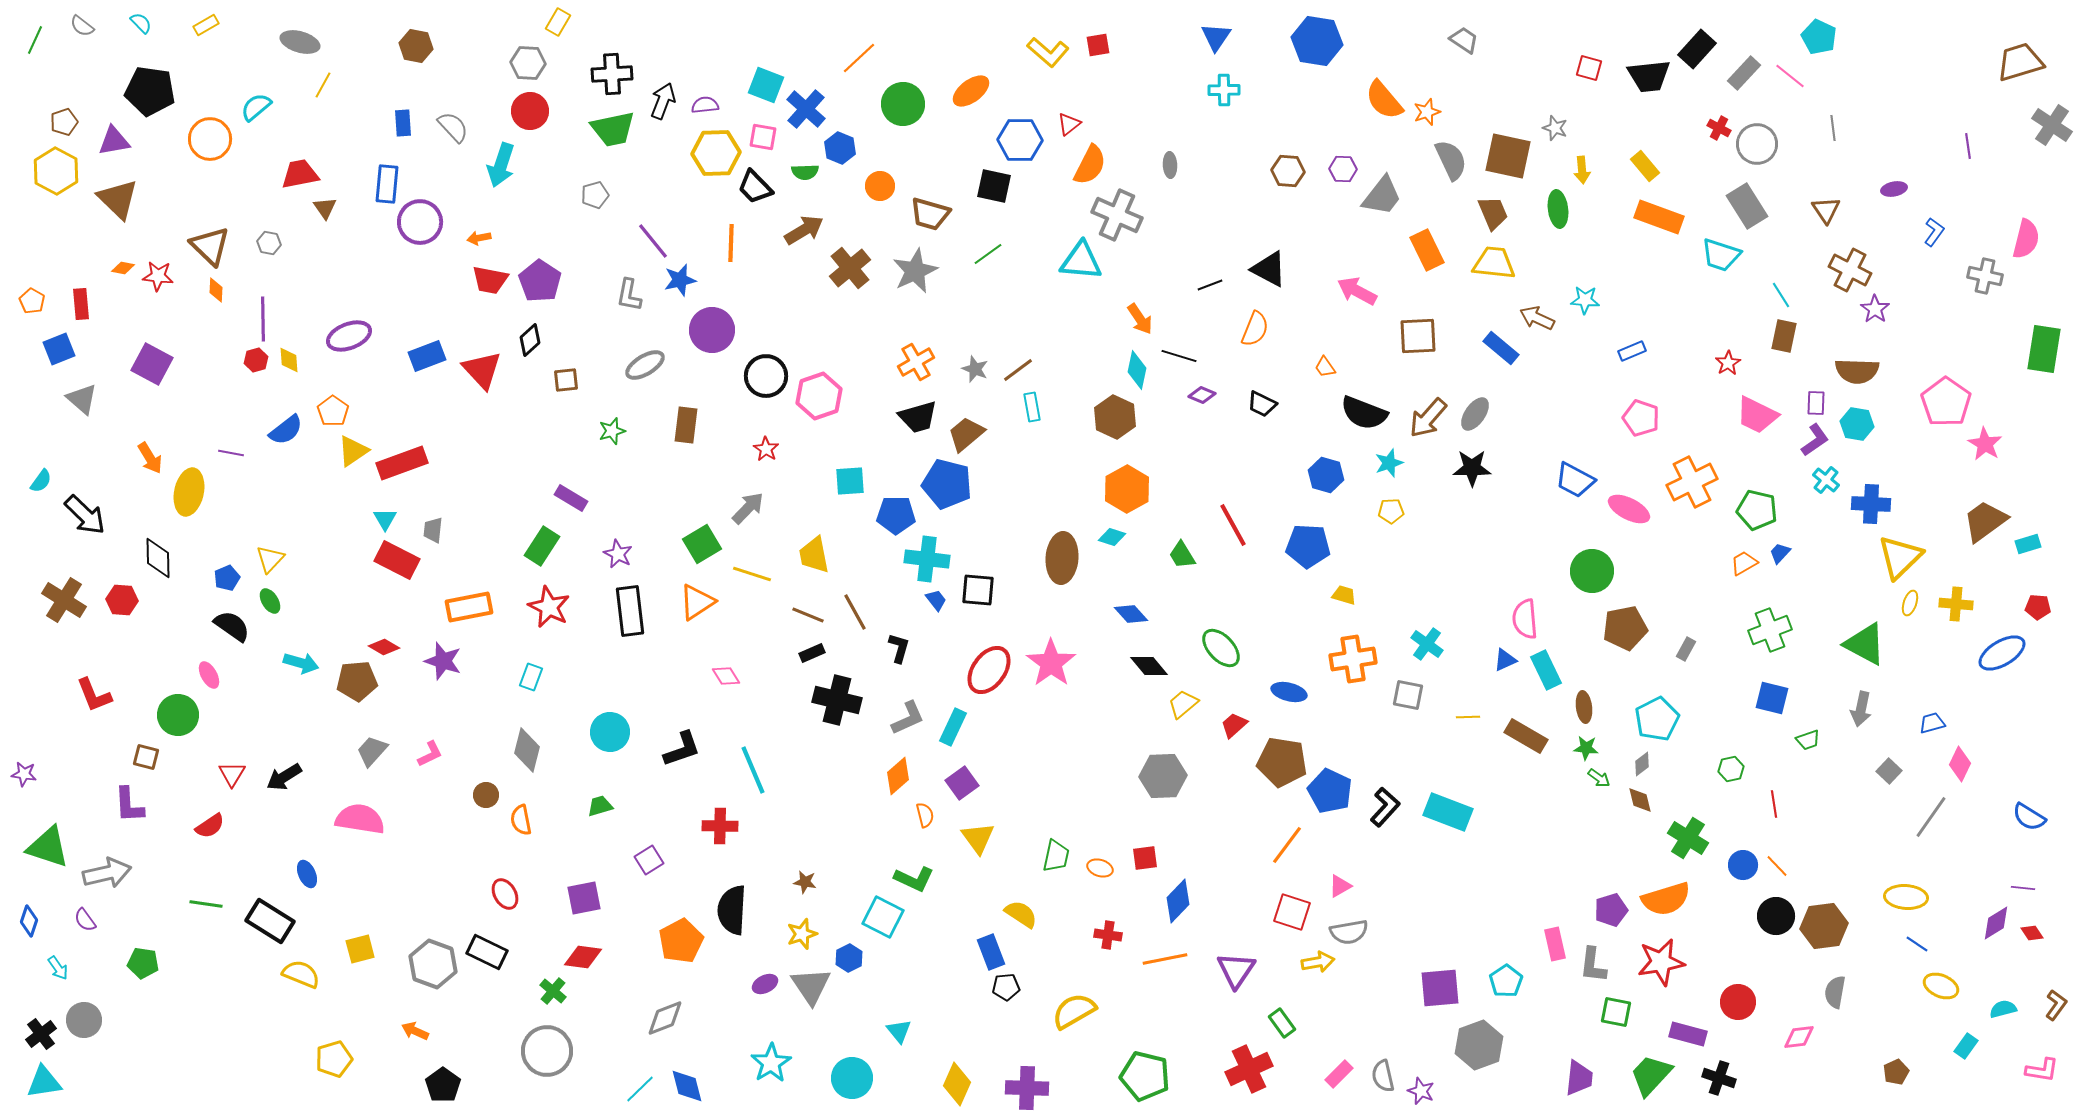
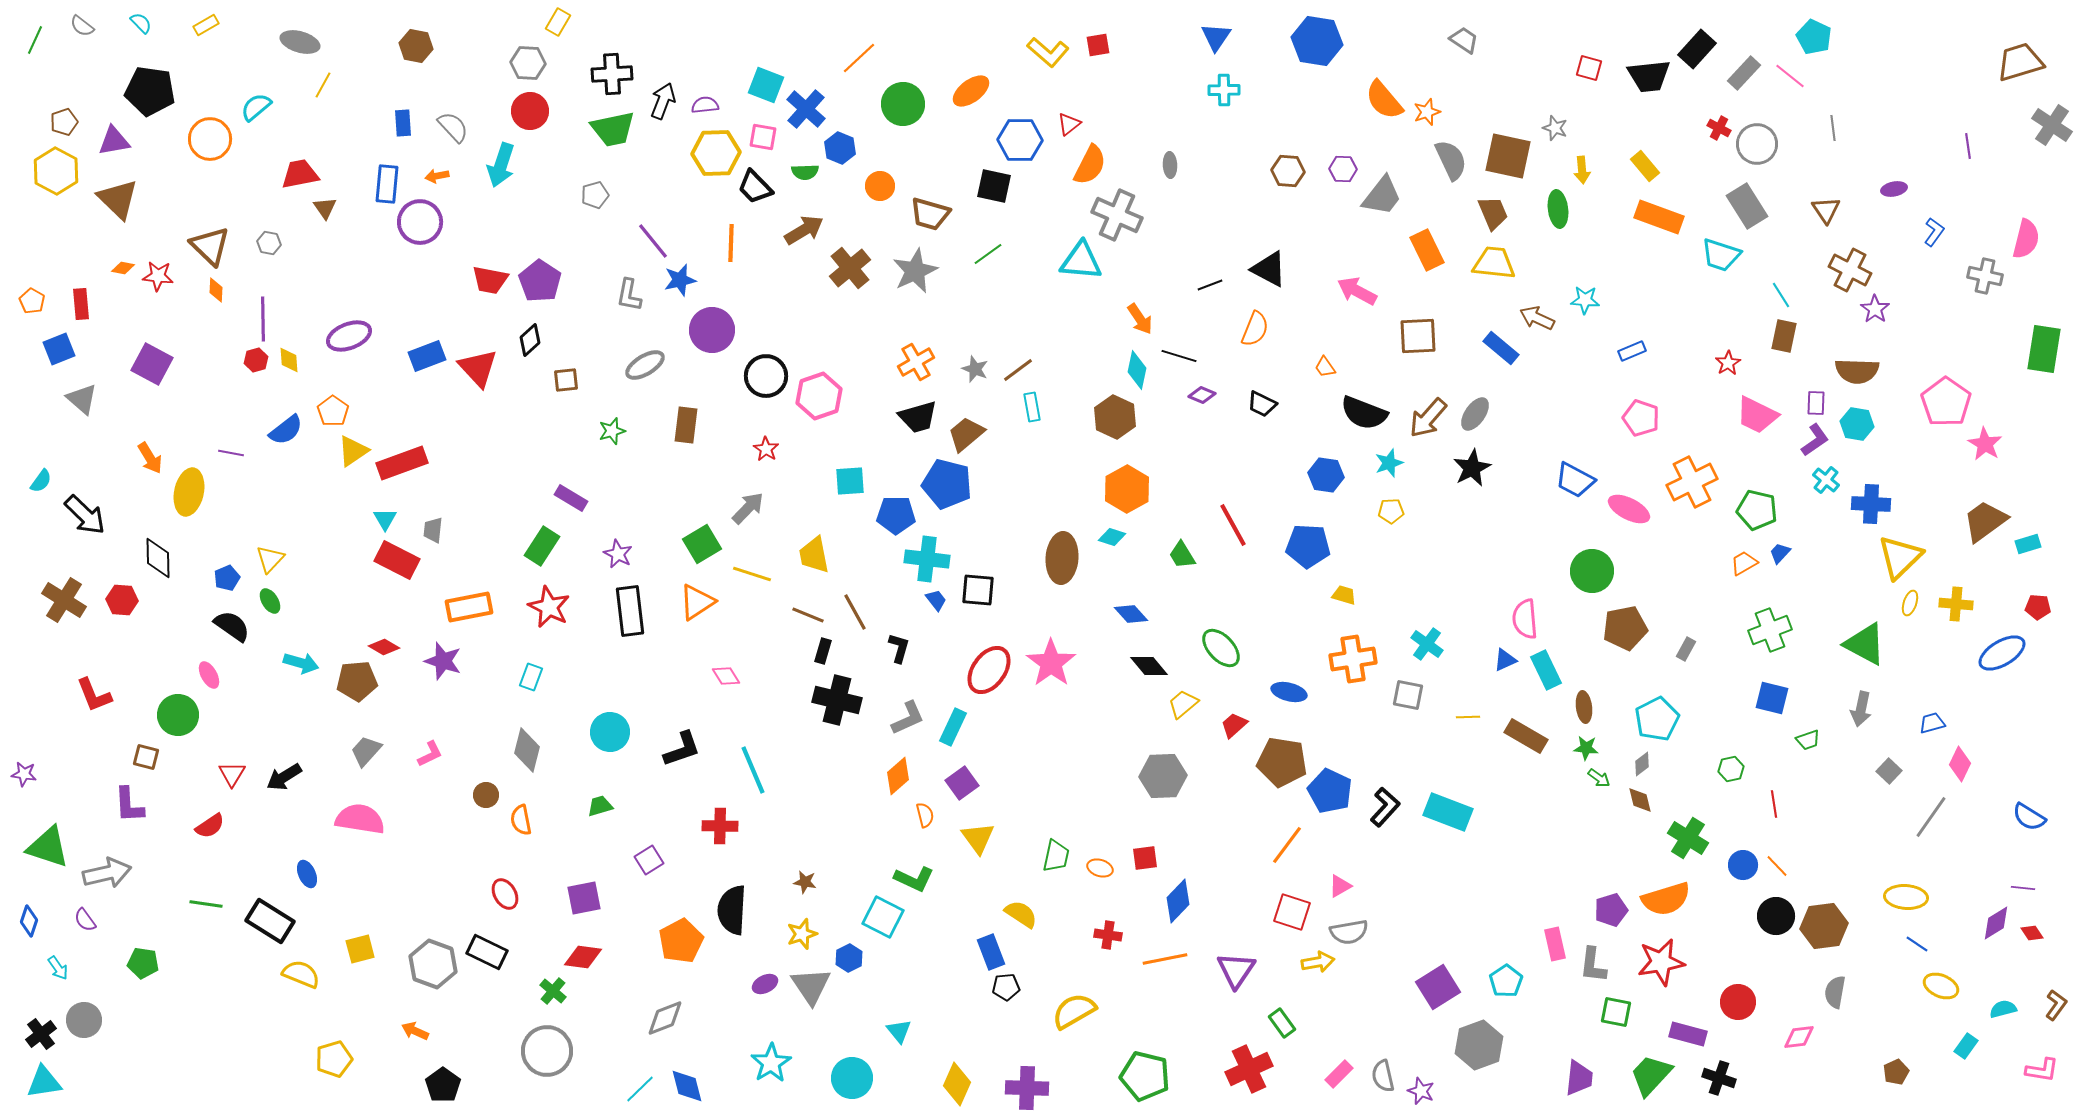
cyan pentagon at (1819, 37): moved 5 px left
orange arrow at (479, 238): moved 42 px left, 62 px up
red triangle at (482, 370): moved 4 px left, 2 px up
black star at (1472, 468): rotated 27 degrees counterclockwise
blue hexagon at (1326, 475): rotated 8 degrees counterclockwise
black rectangle at (812, 653): moved 11 px right, 2 px up; rotated 50 degrees counterclockwise
gray trapezoid at (372, 751): moved 6 px left
purple square at (1440, 988): moved 2 px left, 1 px up; rotated 27 degrees counterclockwise
